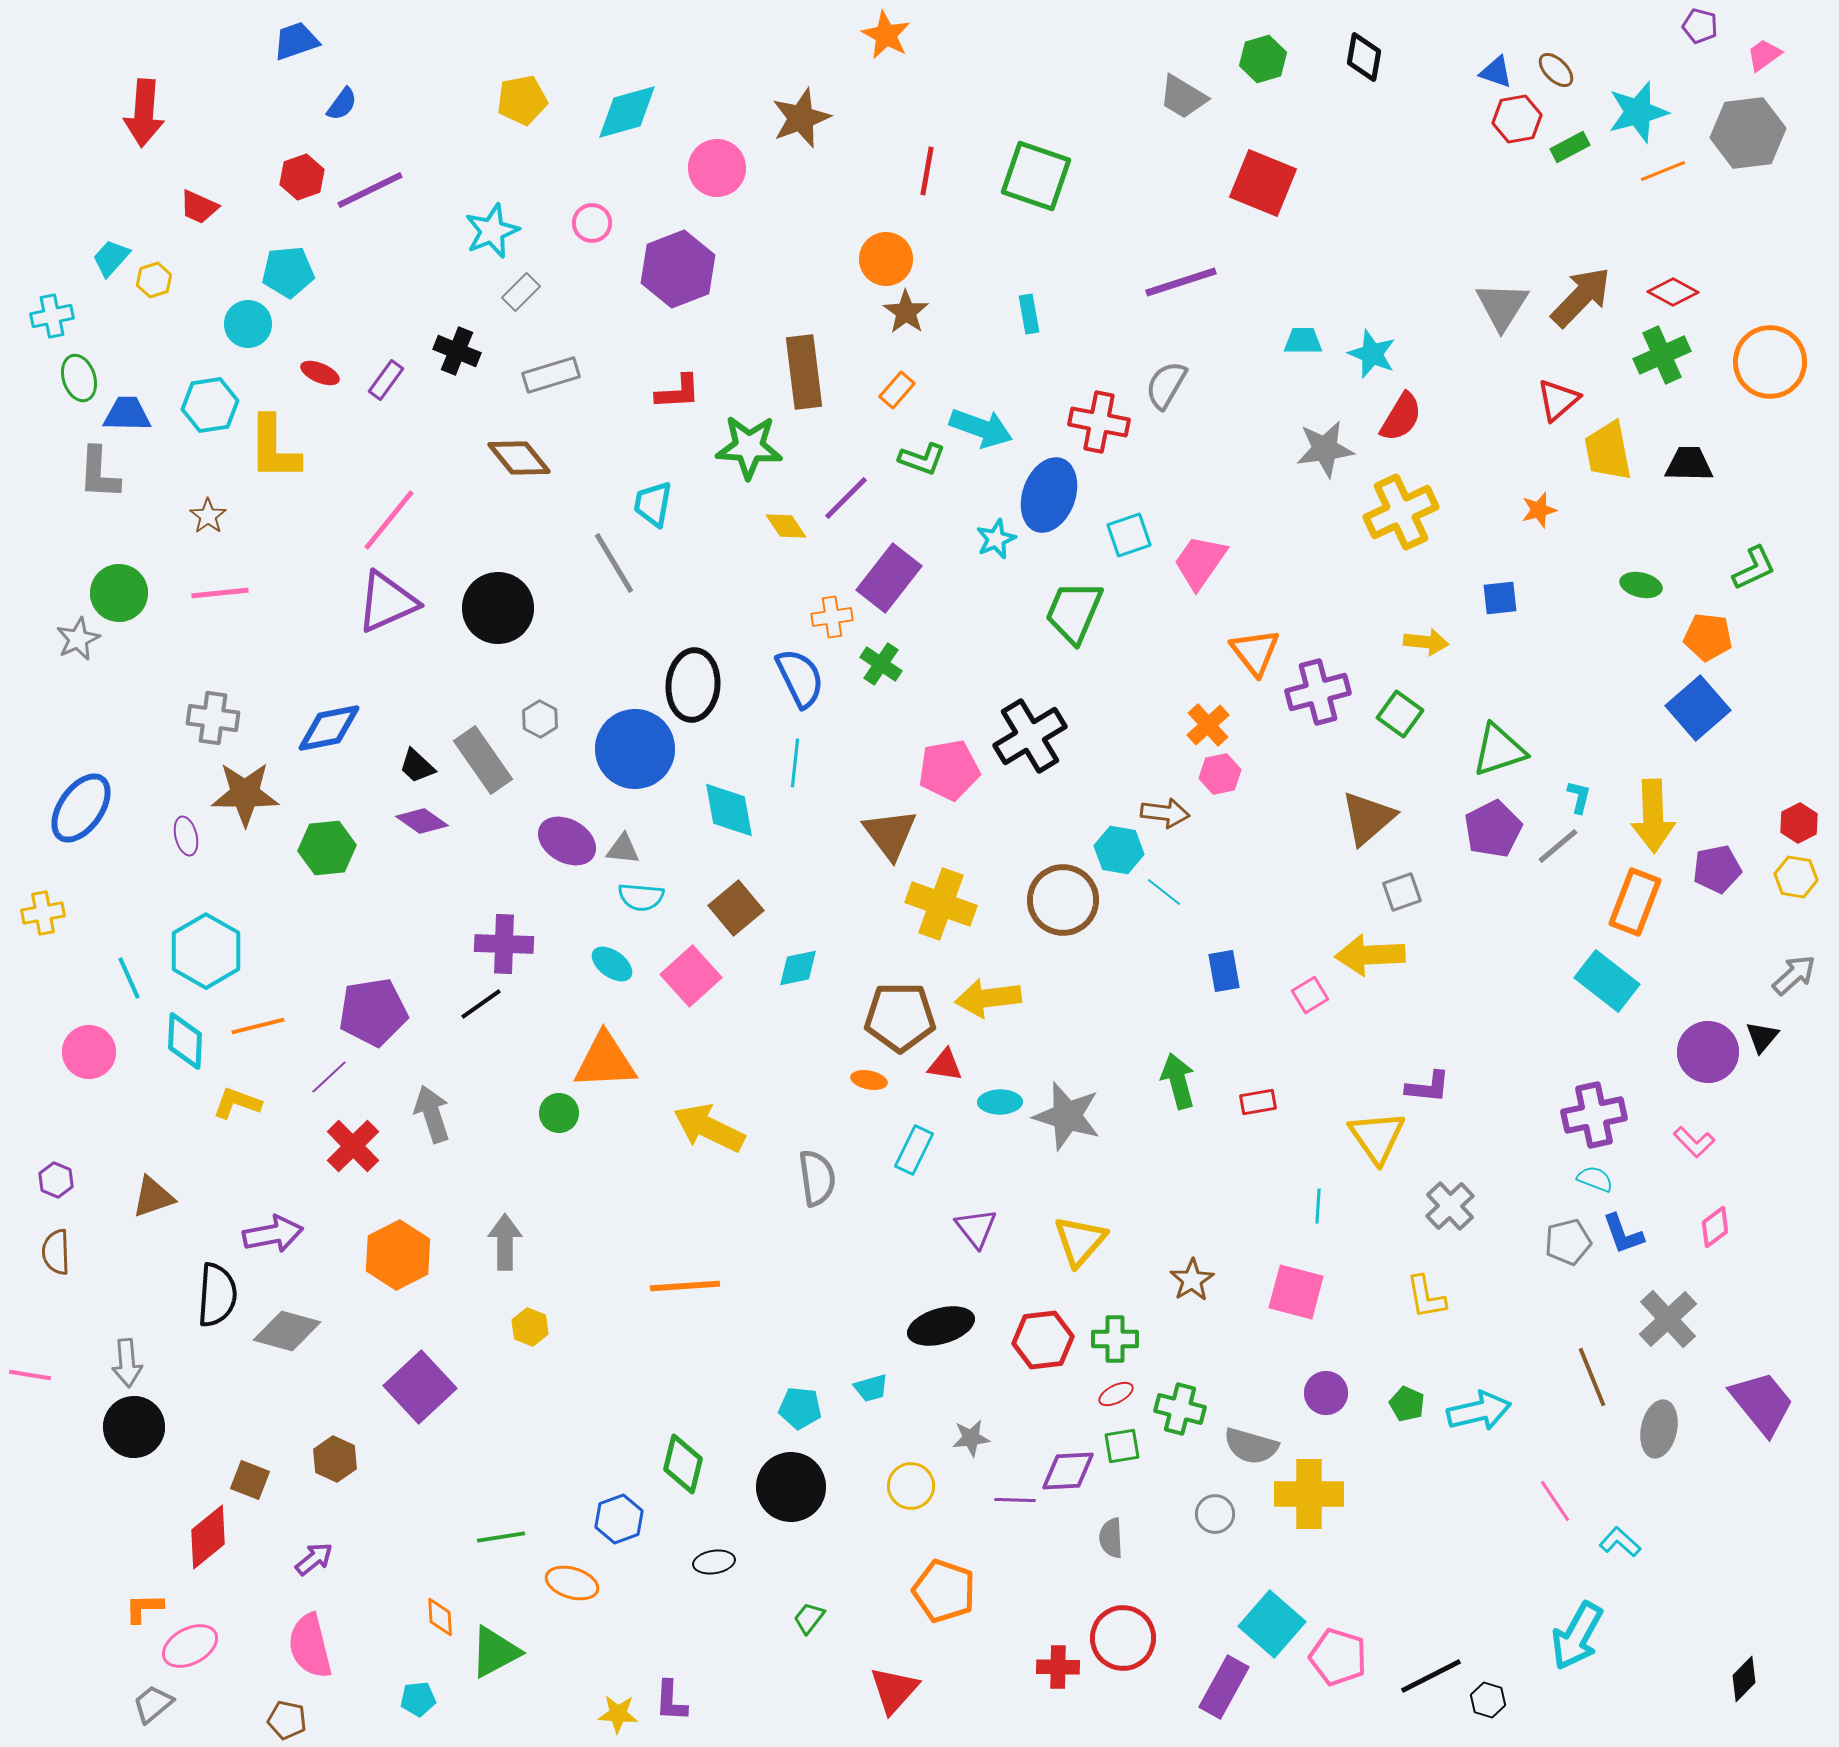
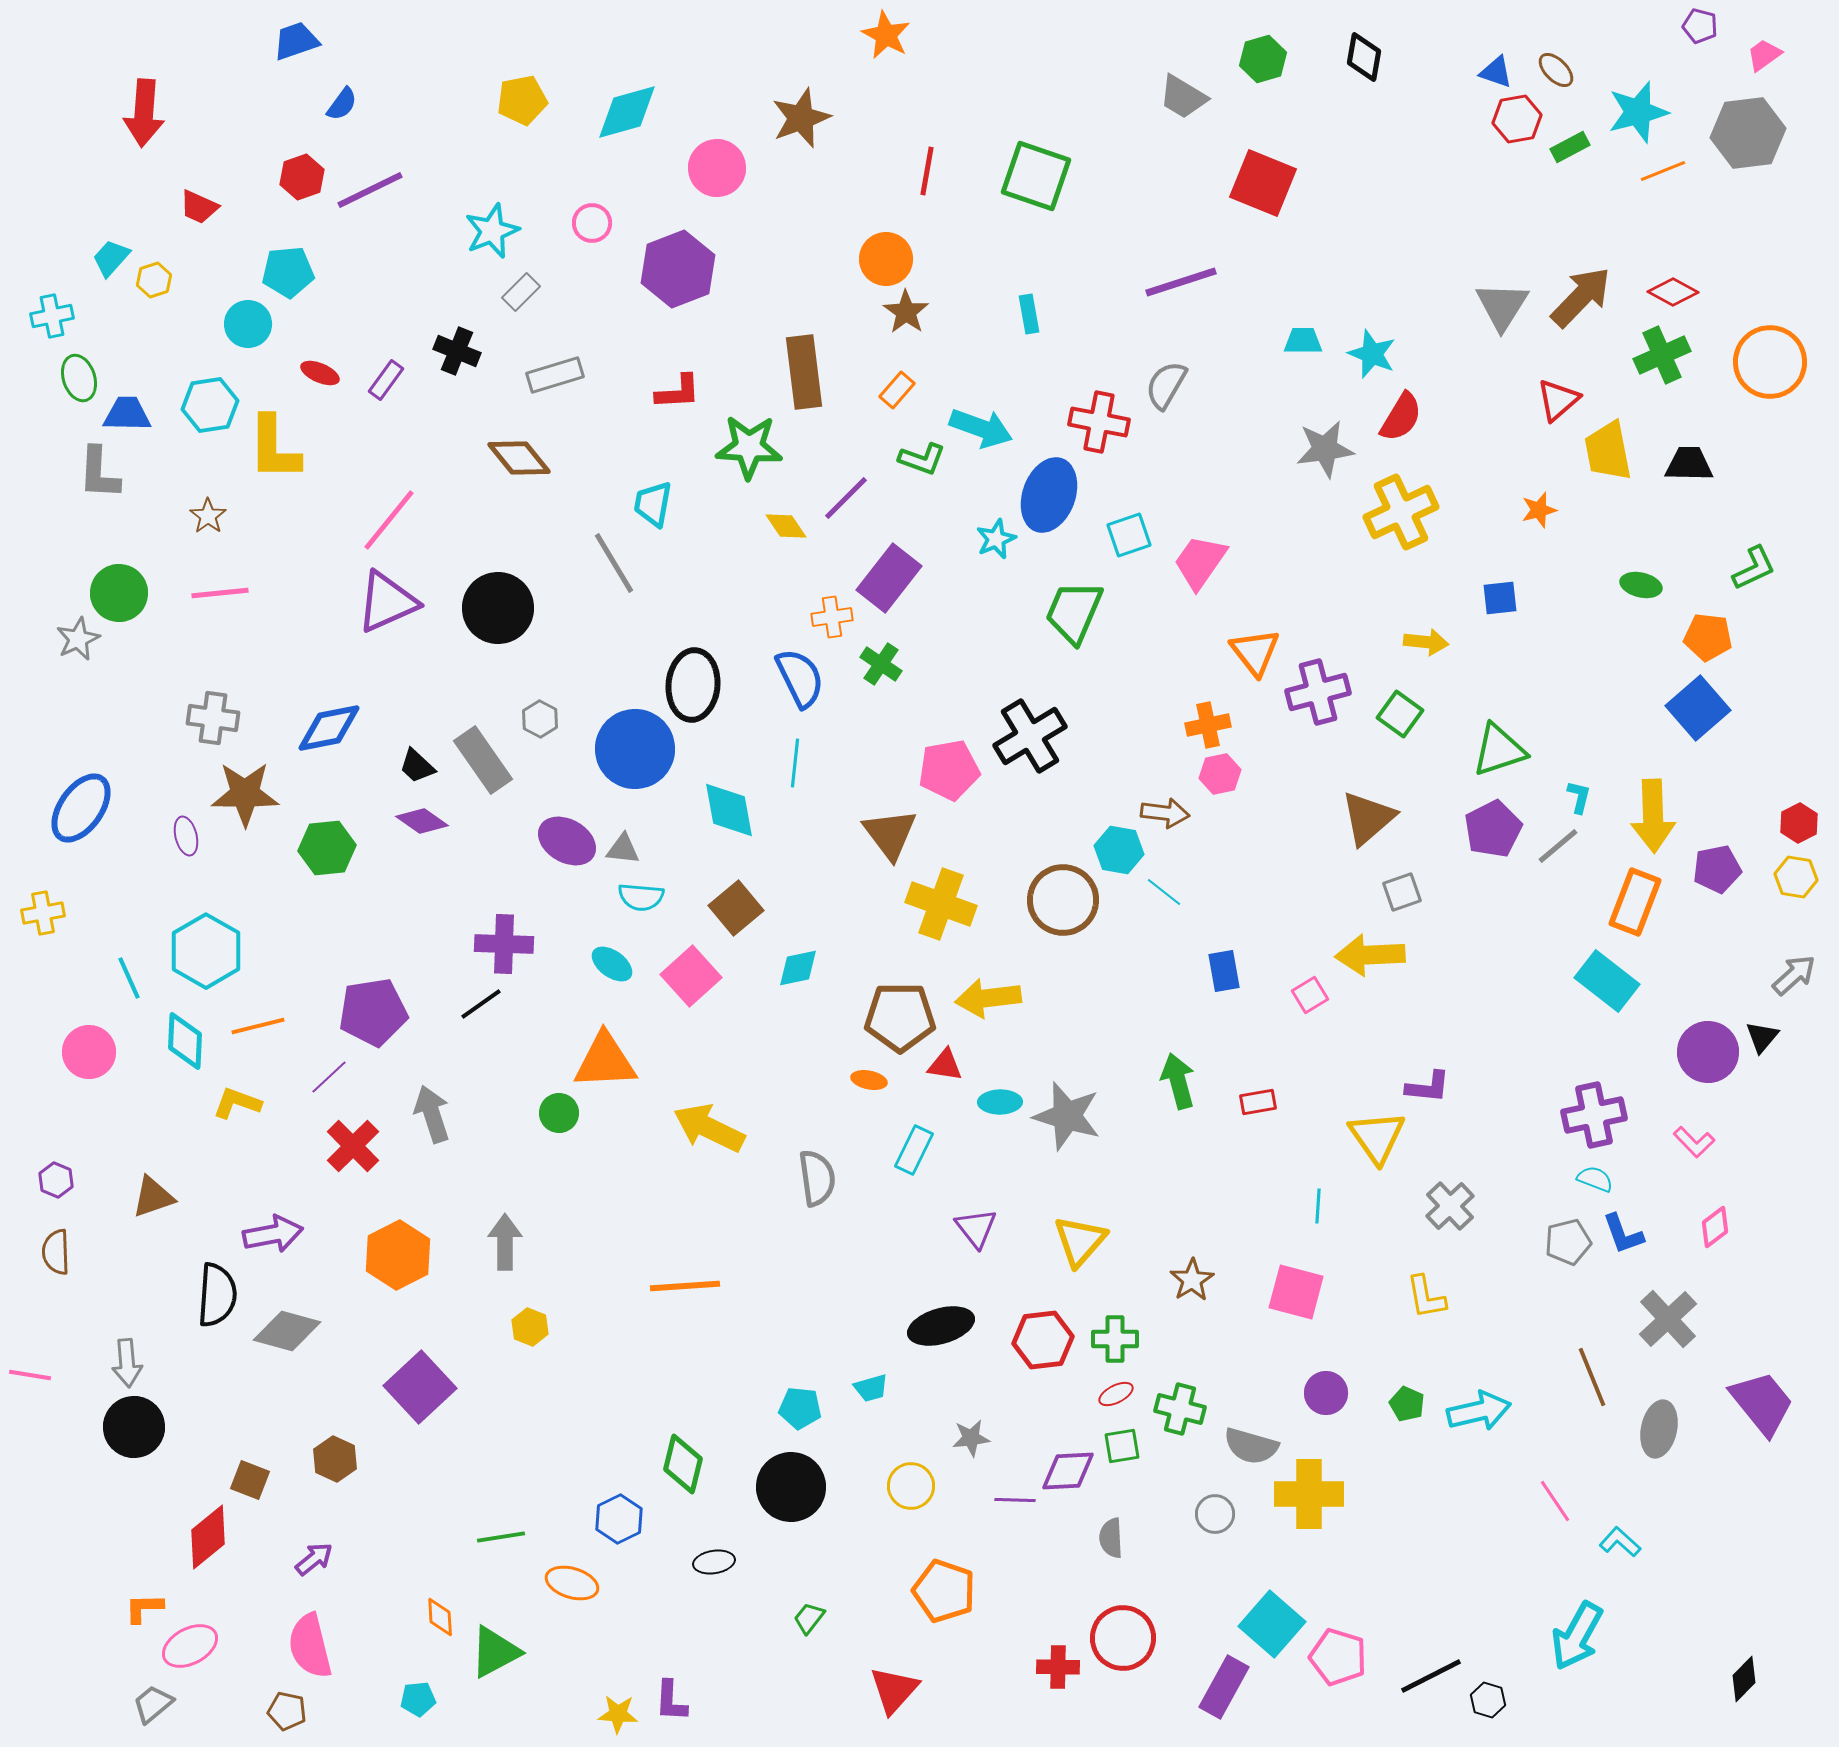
gray rectangle at (551, 375): moved 4 px right
orange cross at (1208, 725): rotated 30 degrees clockwise
blue hexagon at (619, 1519): rotated 6 degrees counterclockwise
brown pentagon at (287, 1720): moved 9 px up
